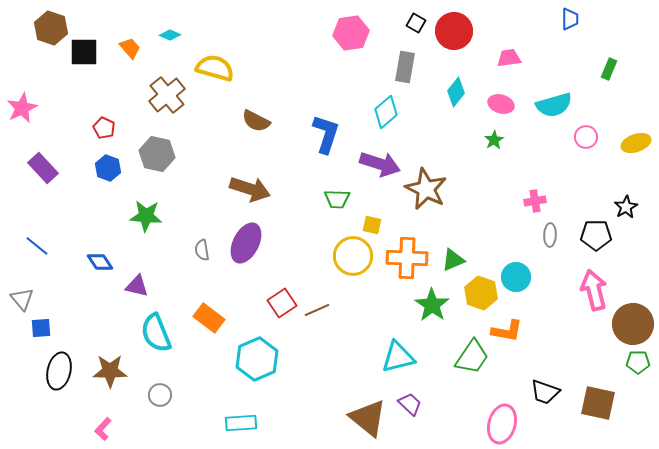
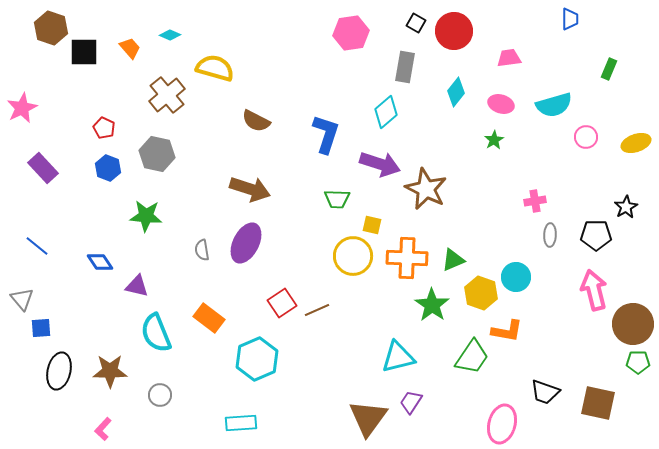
purple trapezoid at (410, 404): moved 1 px right, 2 px up; rotated 100 degrees counterclockwise
brown triangle at (368, 418): rotated 27 degrees clockwise
